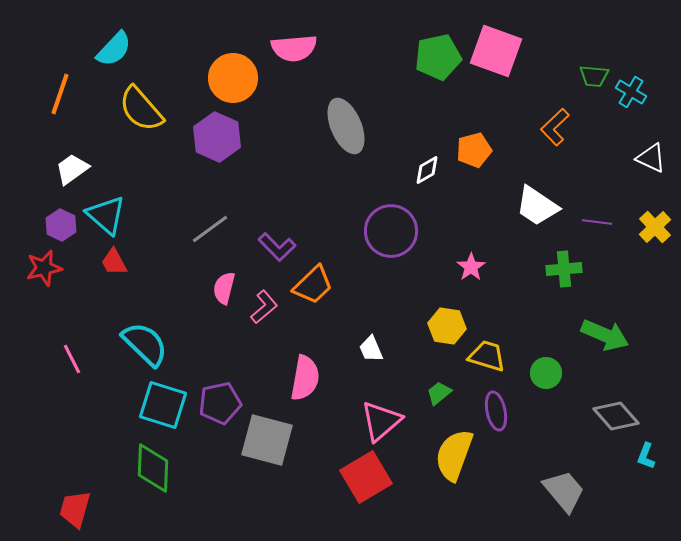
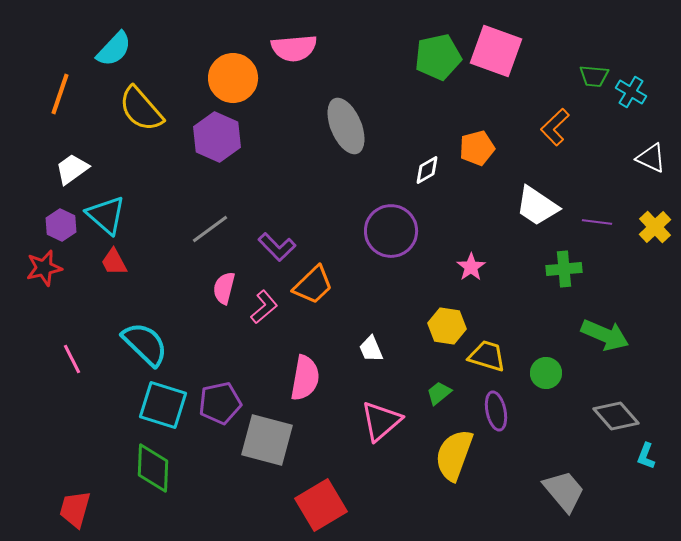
orange pentagon at (474, 150): moved 3 px right, 2 px up
red square at (366, 477): moved 45 px left, 28 px down
